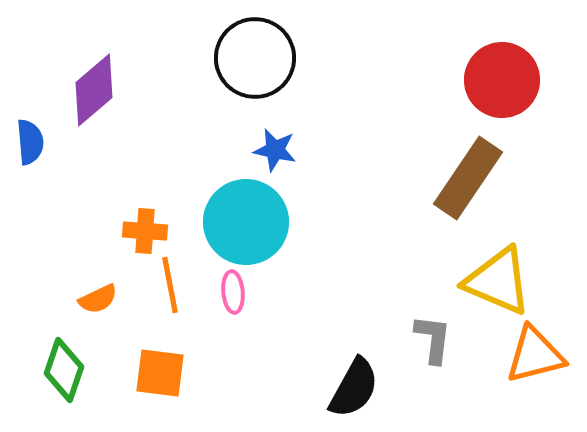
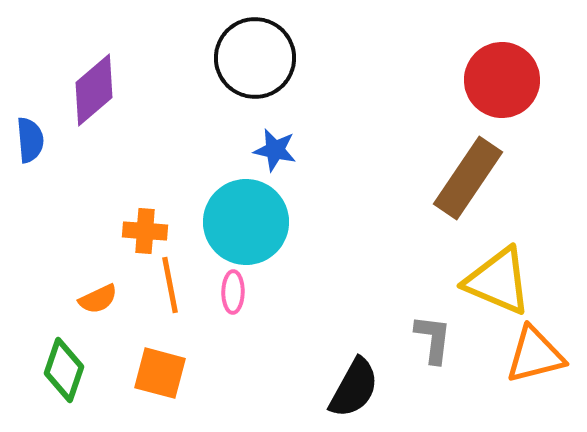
blue semicircle: moved 2 px up
pink ellipse: rotated 6 degrees clockwise
orange square: rotated 8 degrees clockwise
